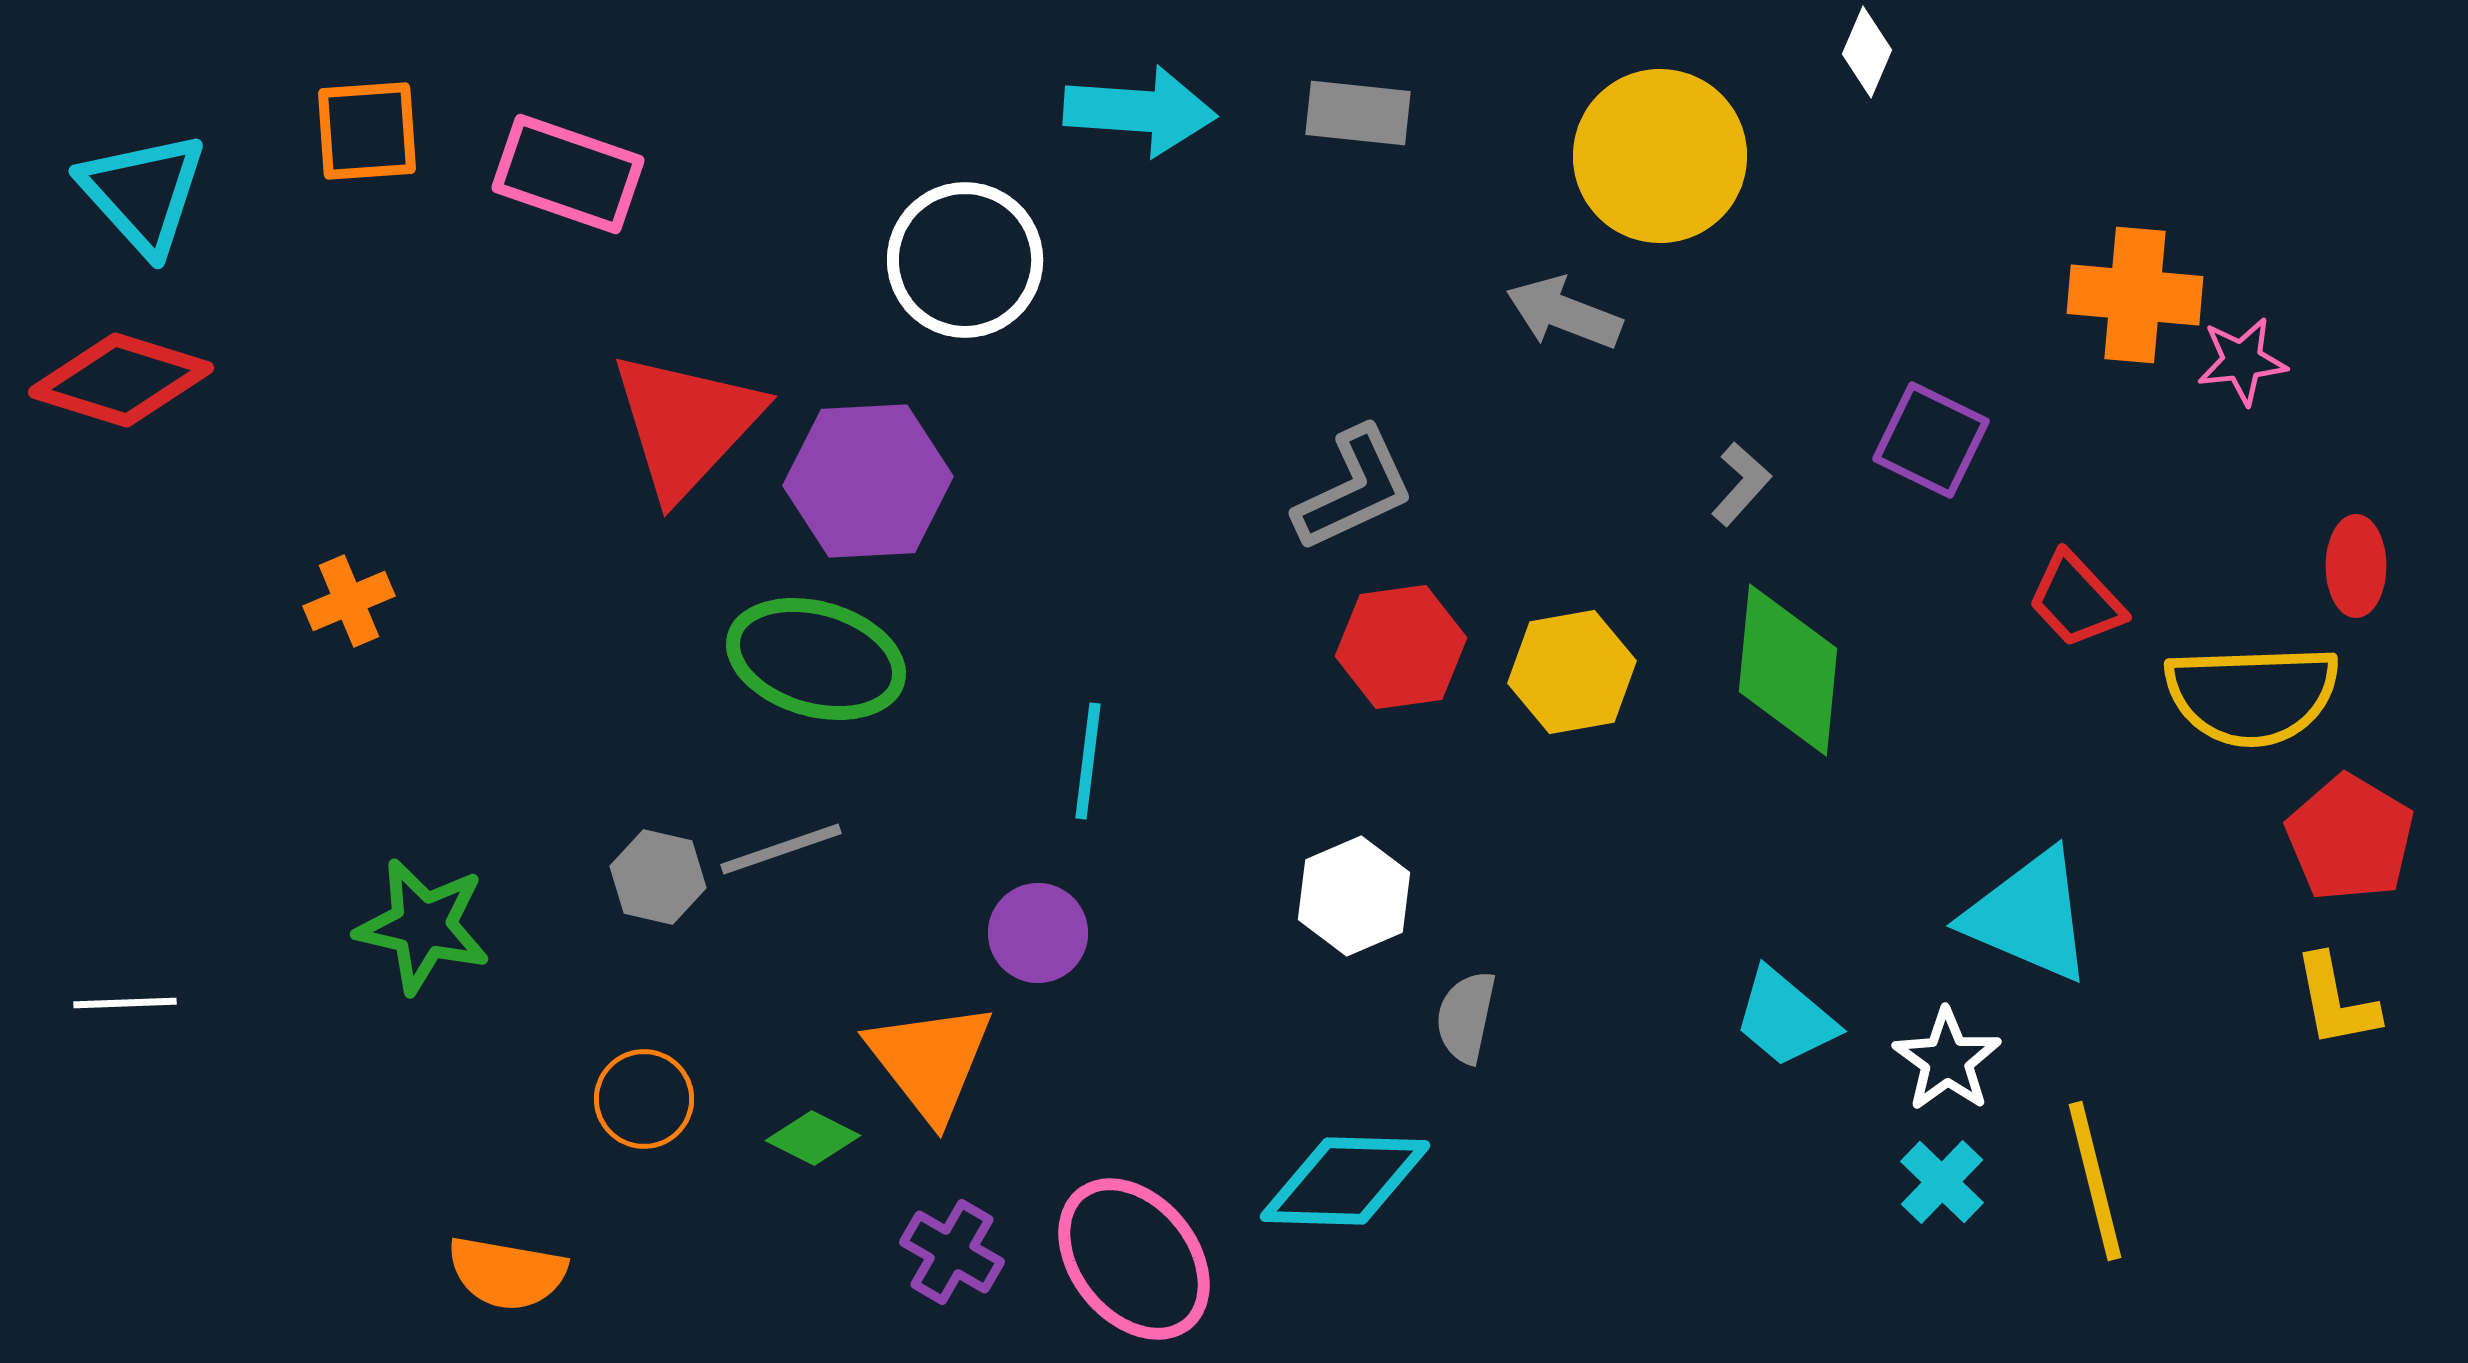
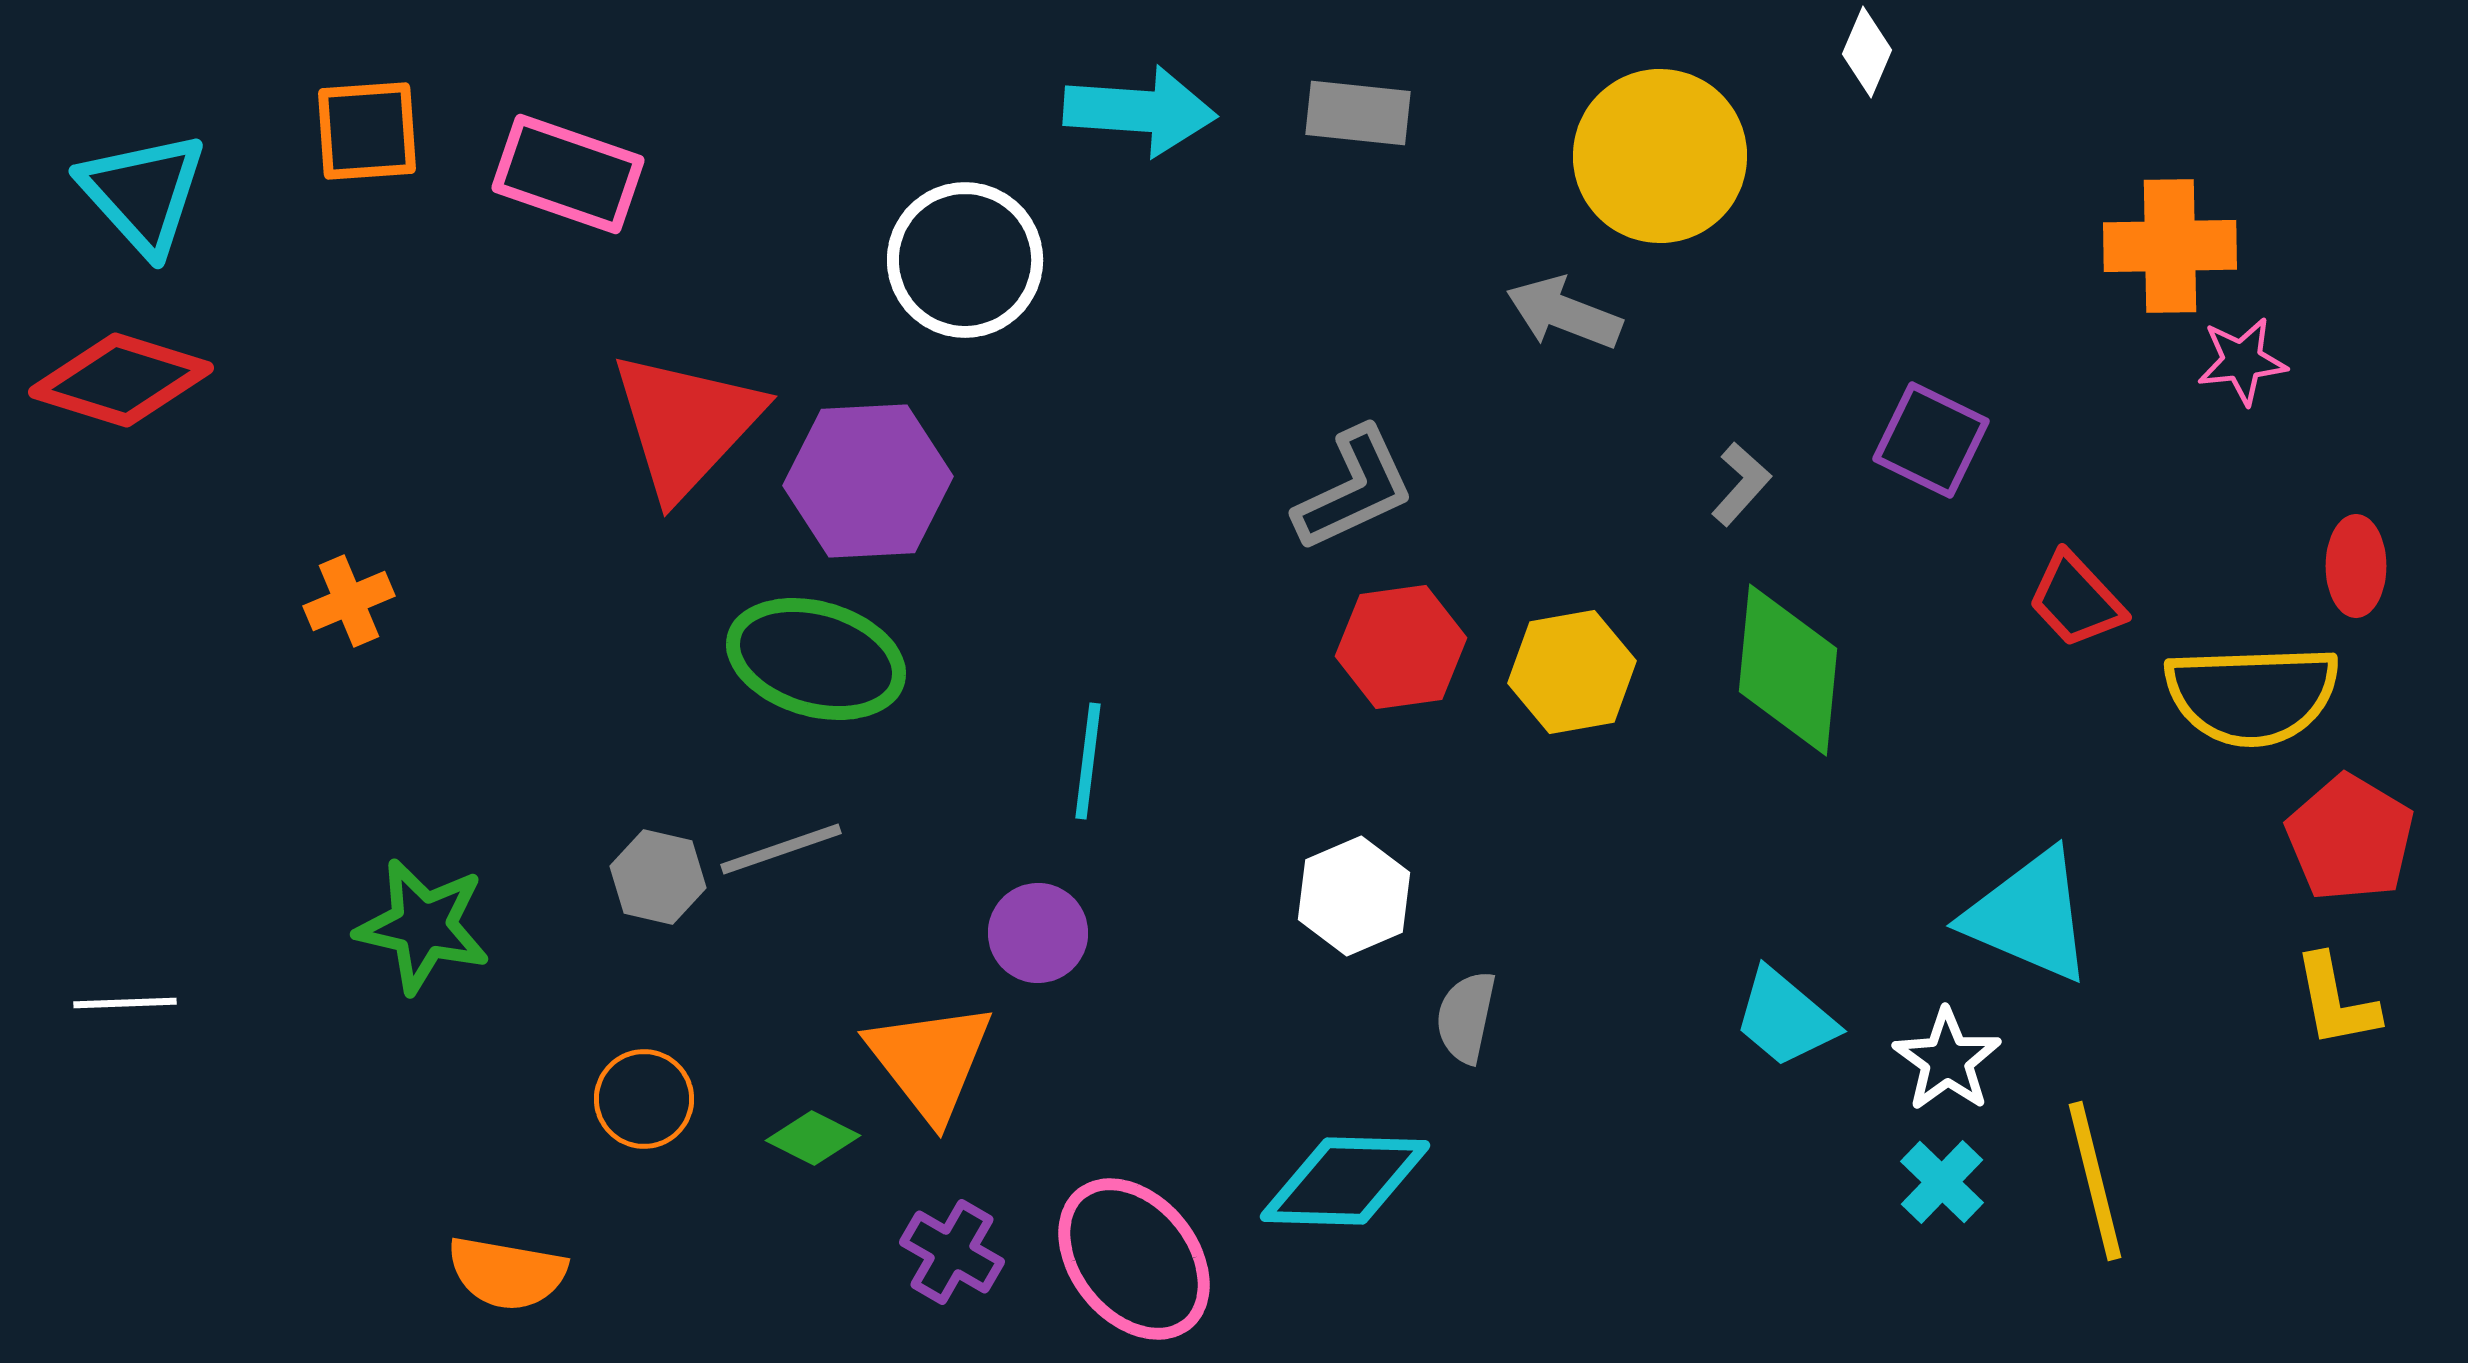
orange cross at (2135, 295): moved 35 px right, 49 px up; rotated 6 degrees counterclockwise
